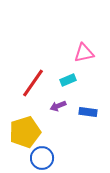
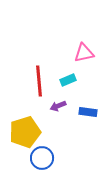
red line: moved 6 px right, 2 px up; rotated 40 degrees counterclockwise
